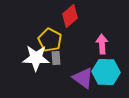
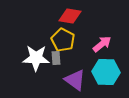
red diamond: rotated 50 degrees clockwise
yellow pentagon: moved 13 px right
pink arrow: rotated 54 degrees clockwise
purple triangle: moved 8 px left, 2 px down
